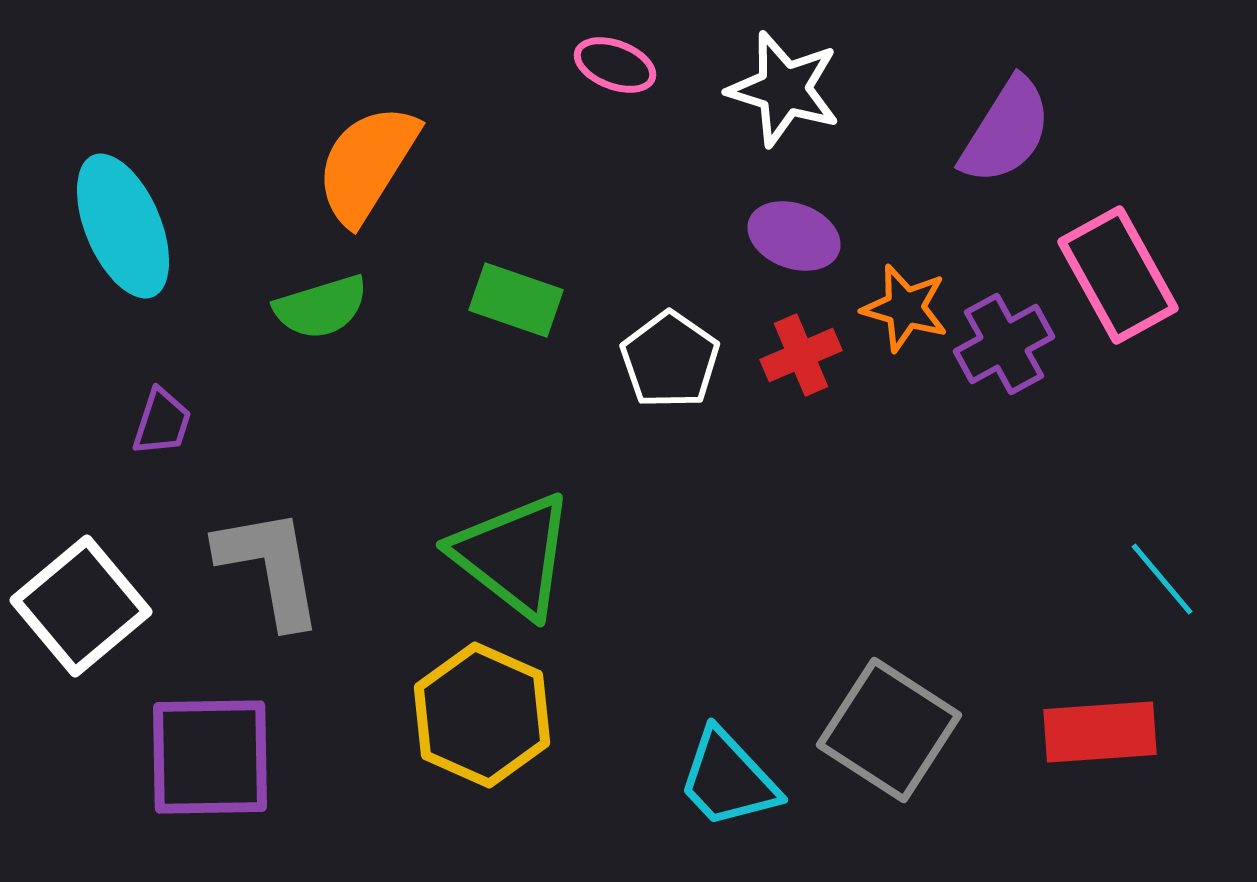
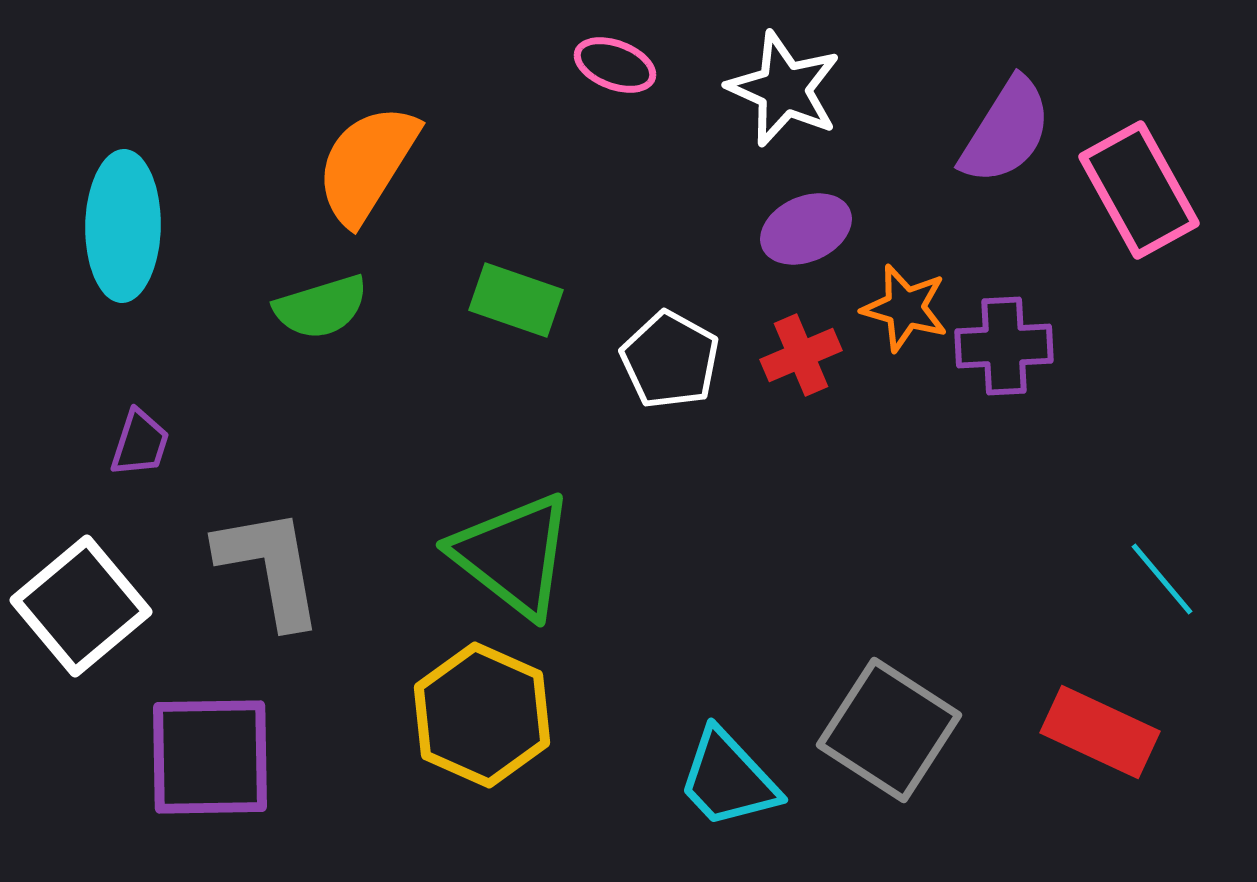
white star: rotated 7 degrees clockwise
cyan ellipse: rotated 24 degrees clockwise
purple ellipse: moved 12 px right, 7 px up; rotated 44 degrees counterclockwise
pink rectangle: moved 21 px right, 85 px up
purple cross: moved 2 px down; rotated 26 degrees clockwise
white pentagon: rotated 6 degrees counterclockwise
purple trapezoid: moved 22 px left, 21 px down
red rectangle: rotated 29 degrees clockwise
